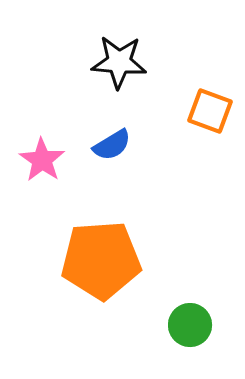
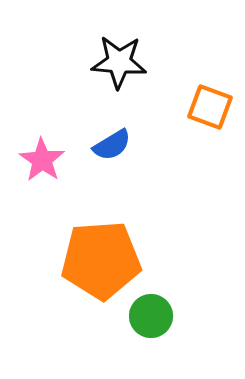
orange square: moved 4 px up
green circle: moved 39 px left, 9 px up
